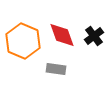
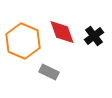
red diamond: moved 3 px up
gray rectangle: moved 7 px left, 3 px down; rotated 18 degrees clockwise
